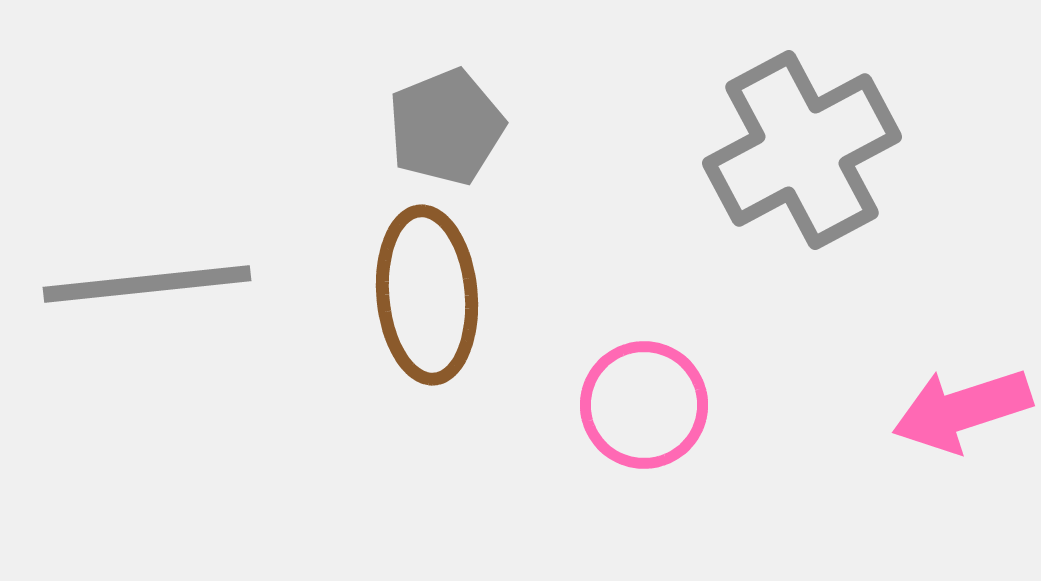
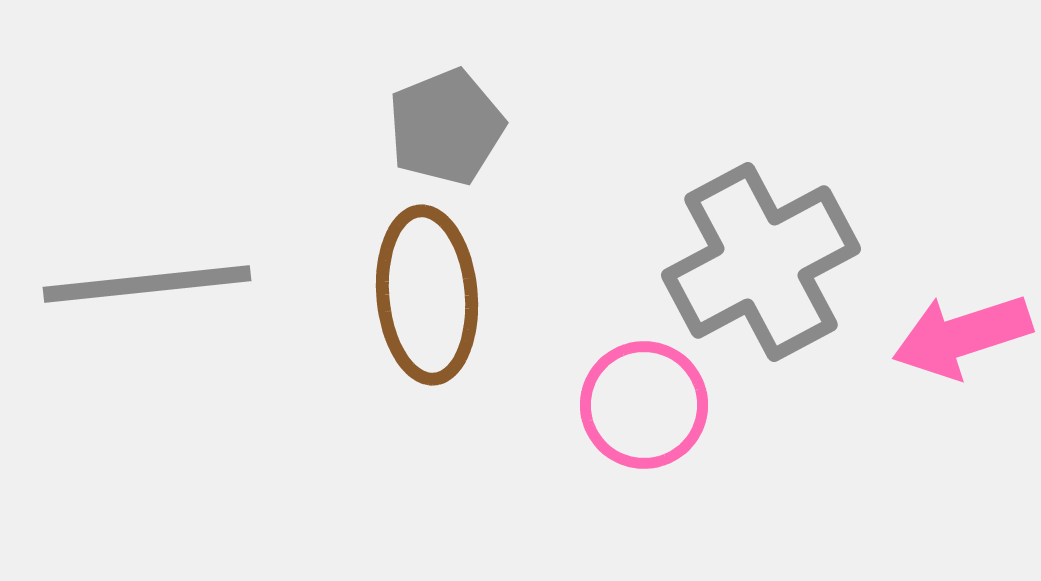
gray cross: moved 41 px left, 112 px down
pink arrow: moved 74 px up
